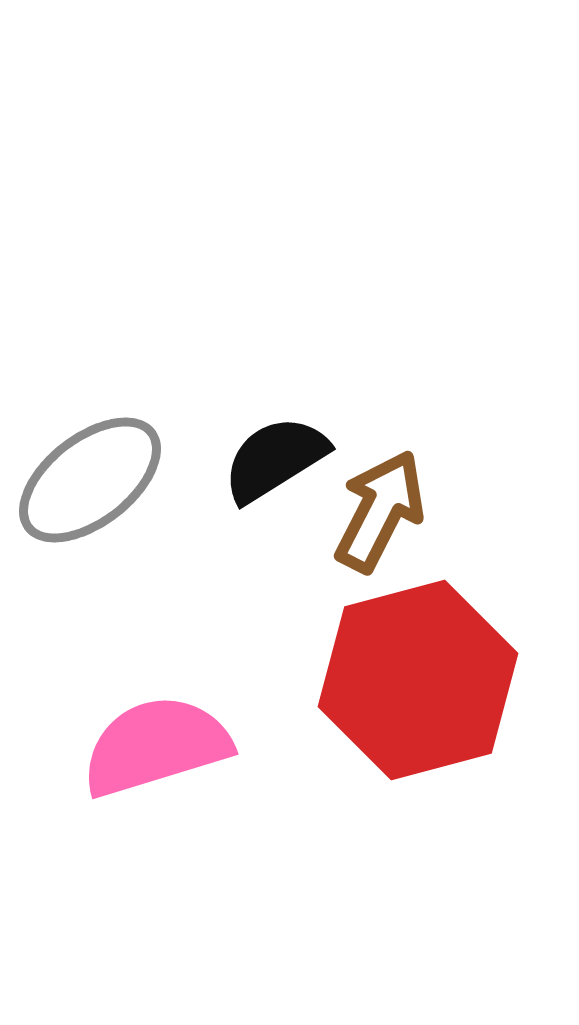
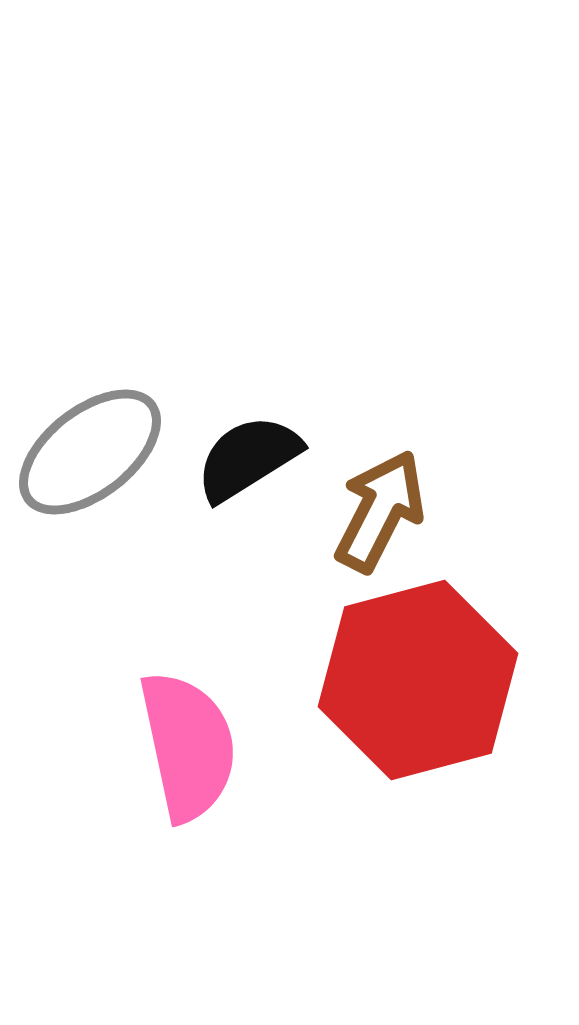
black semicircle: moved 27 px left, 1 px up
gray ellipse: moved 28 px up
pink semicircle: moved 32 px right; rotated 95 degrees clockwise
